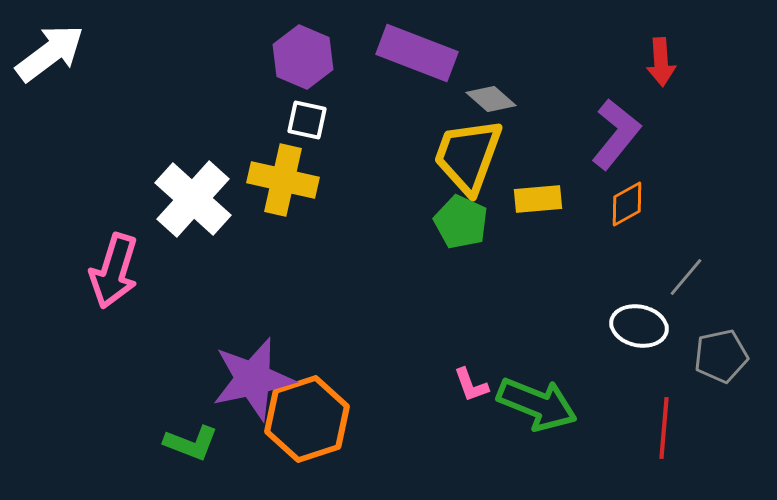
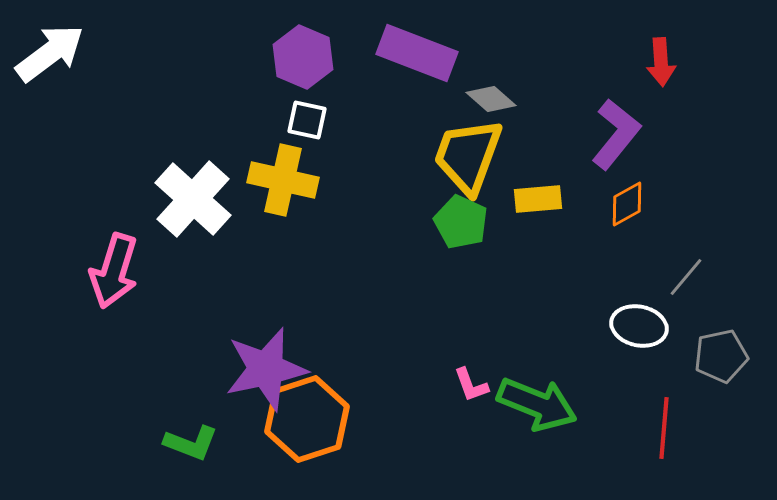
purple star: moved 13 px right, 10 px up
